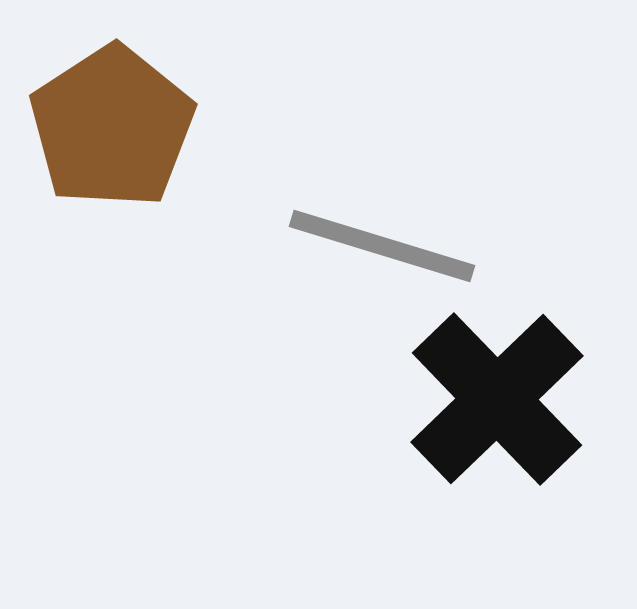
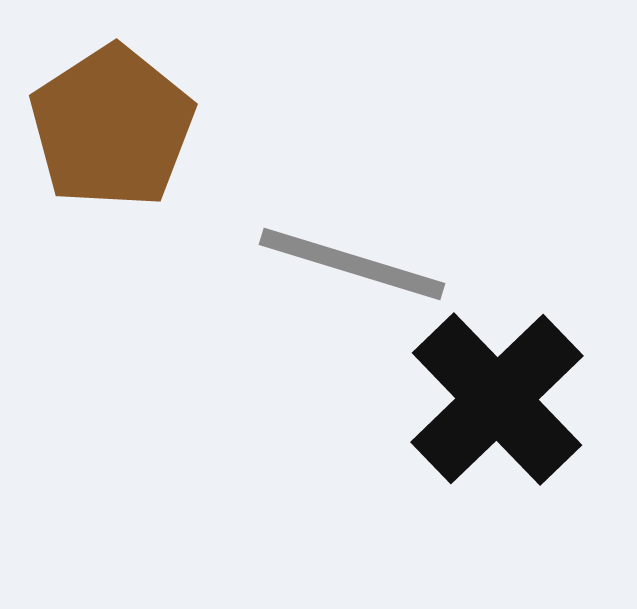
gray line: moved 30 px left, 18 px down
